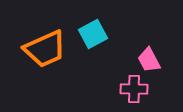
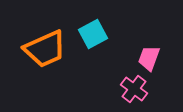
pink trapezoid: moved 2 px up; rotated 48 degrees clockwise
pink cross: rotated 36 degrees clockwise
